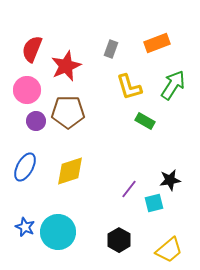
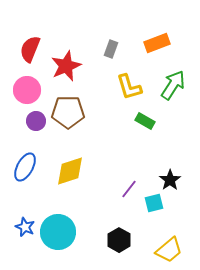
red semicircle: moved 2 px left
black star: rotated 25 degrees counterclockwise
